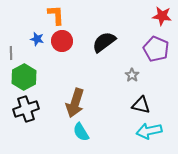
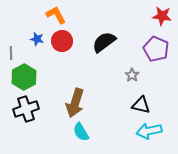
orange L-shape: rotated 25 degrees counterclockwise
